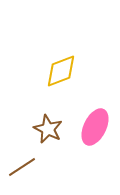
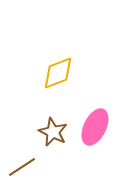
yellow diamond: moved 3 px left, 2 px down
brown star: moved 5 px right, 3 px down
